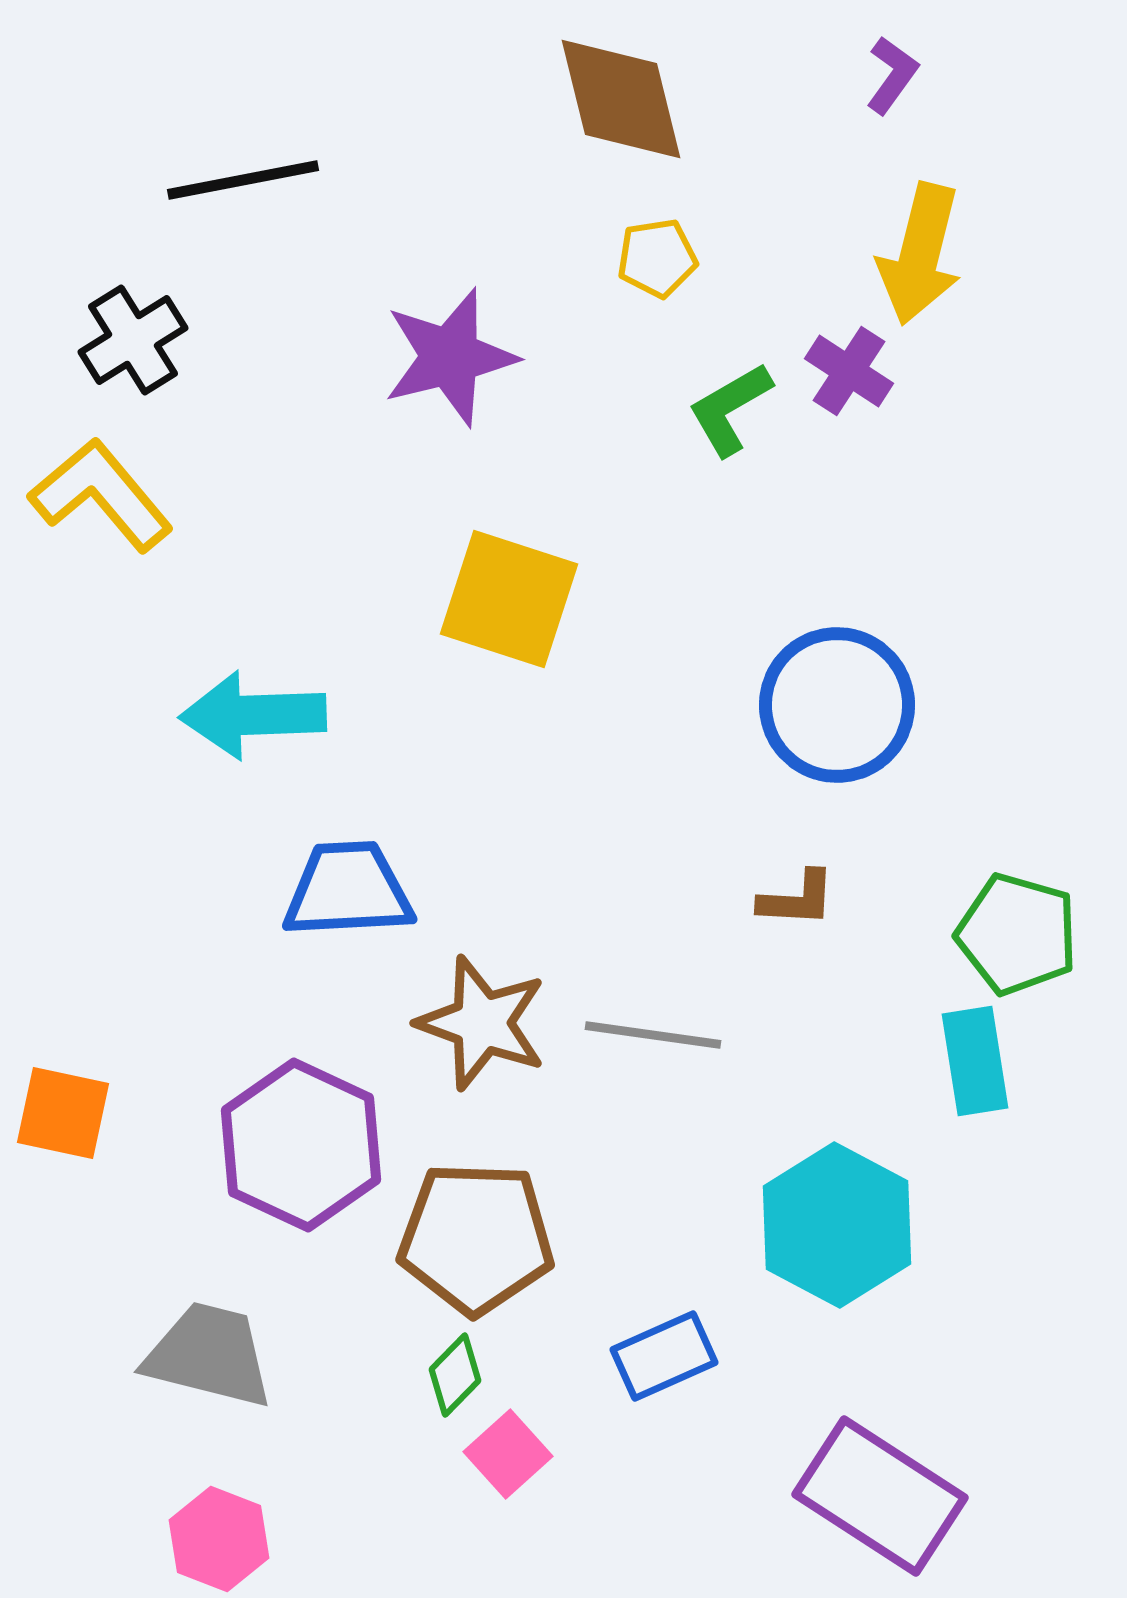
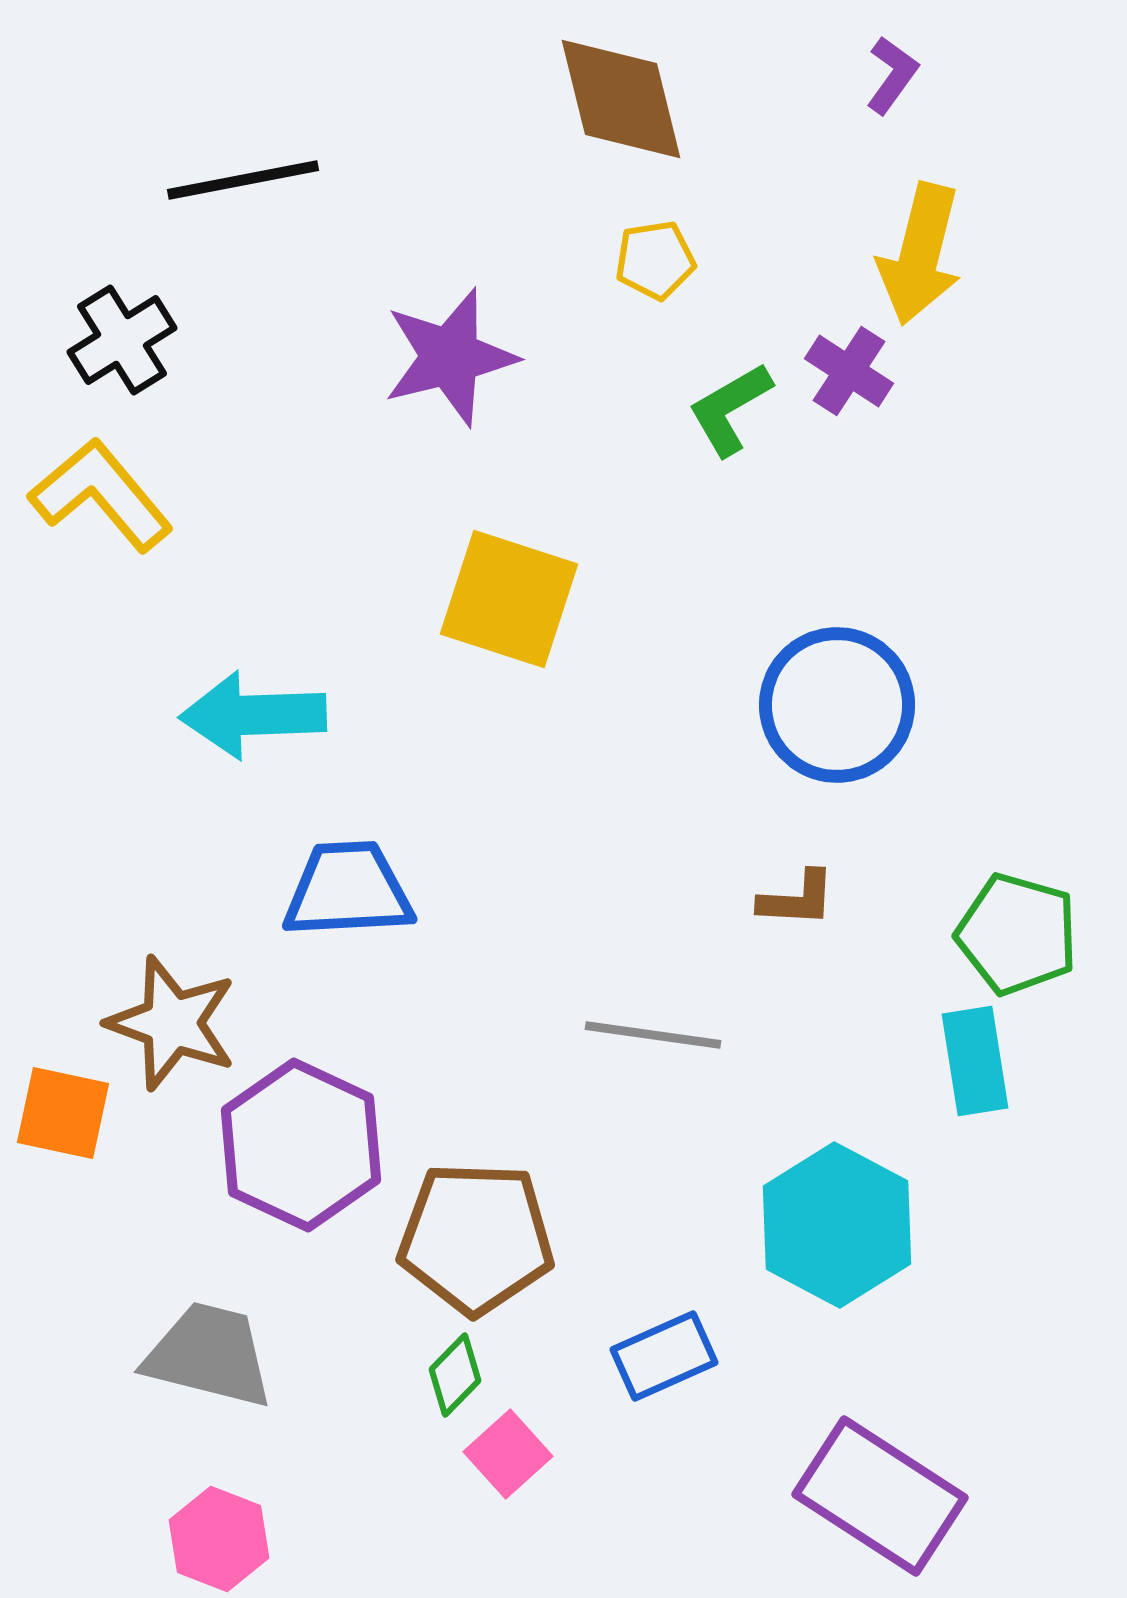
yellow pentagon: moved 2 px left, 2 px down
black cross: moved 11 px left
brown star: moved 310 px left
